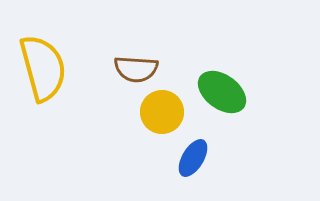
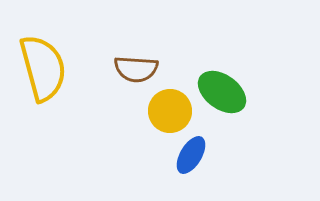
yellow circle: moved 8 px right, 1 px up
blue ellipse: moved 2 px left, 3 px up
